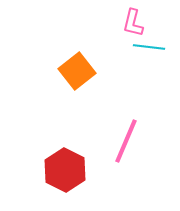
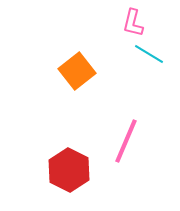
cyan line: moved 7 px down; rotated 24 degrees clockwise
red hexagon: moved 4 px right
